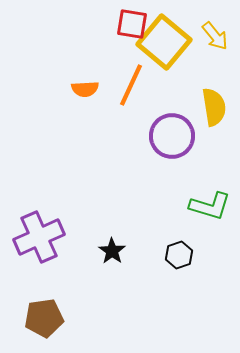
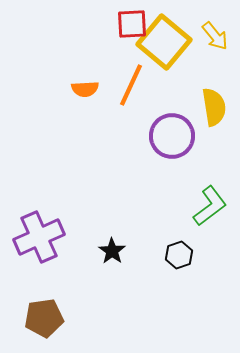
red square: rotated 12 degrees counterclockwise
green L-shape: rotated 54 degrees counterclockwise
